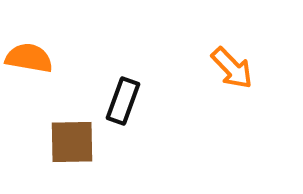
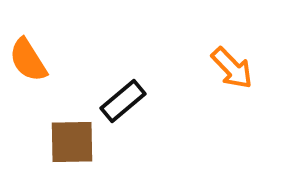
orange semicircle: moved 1 px left, 2 px down; rotated 132 degrees counterclockwise
black rectangle: rotated 30 degrees clockwise
